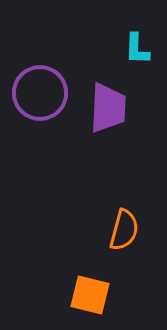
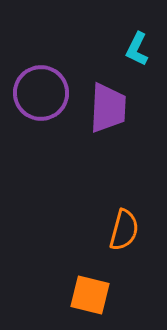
cyan L-shape: rotated 24 degrees clockwise
purple circle: moved 1 px right
